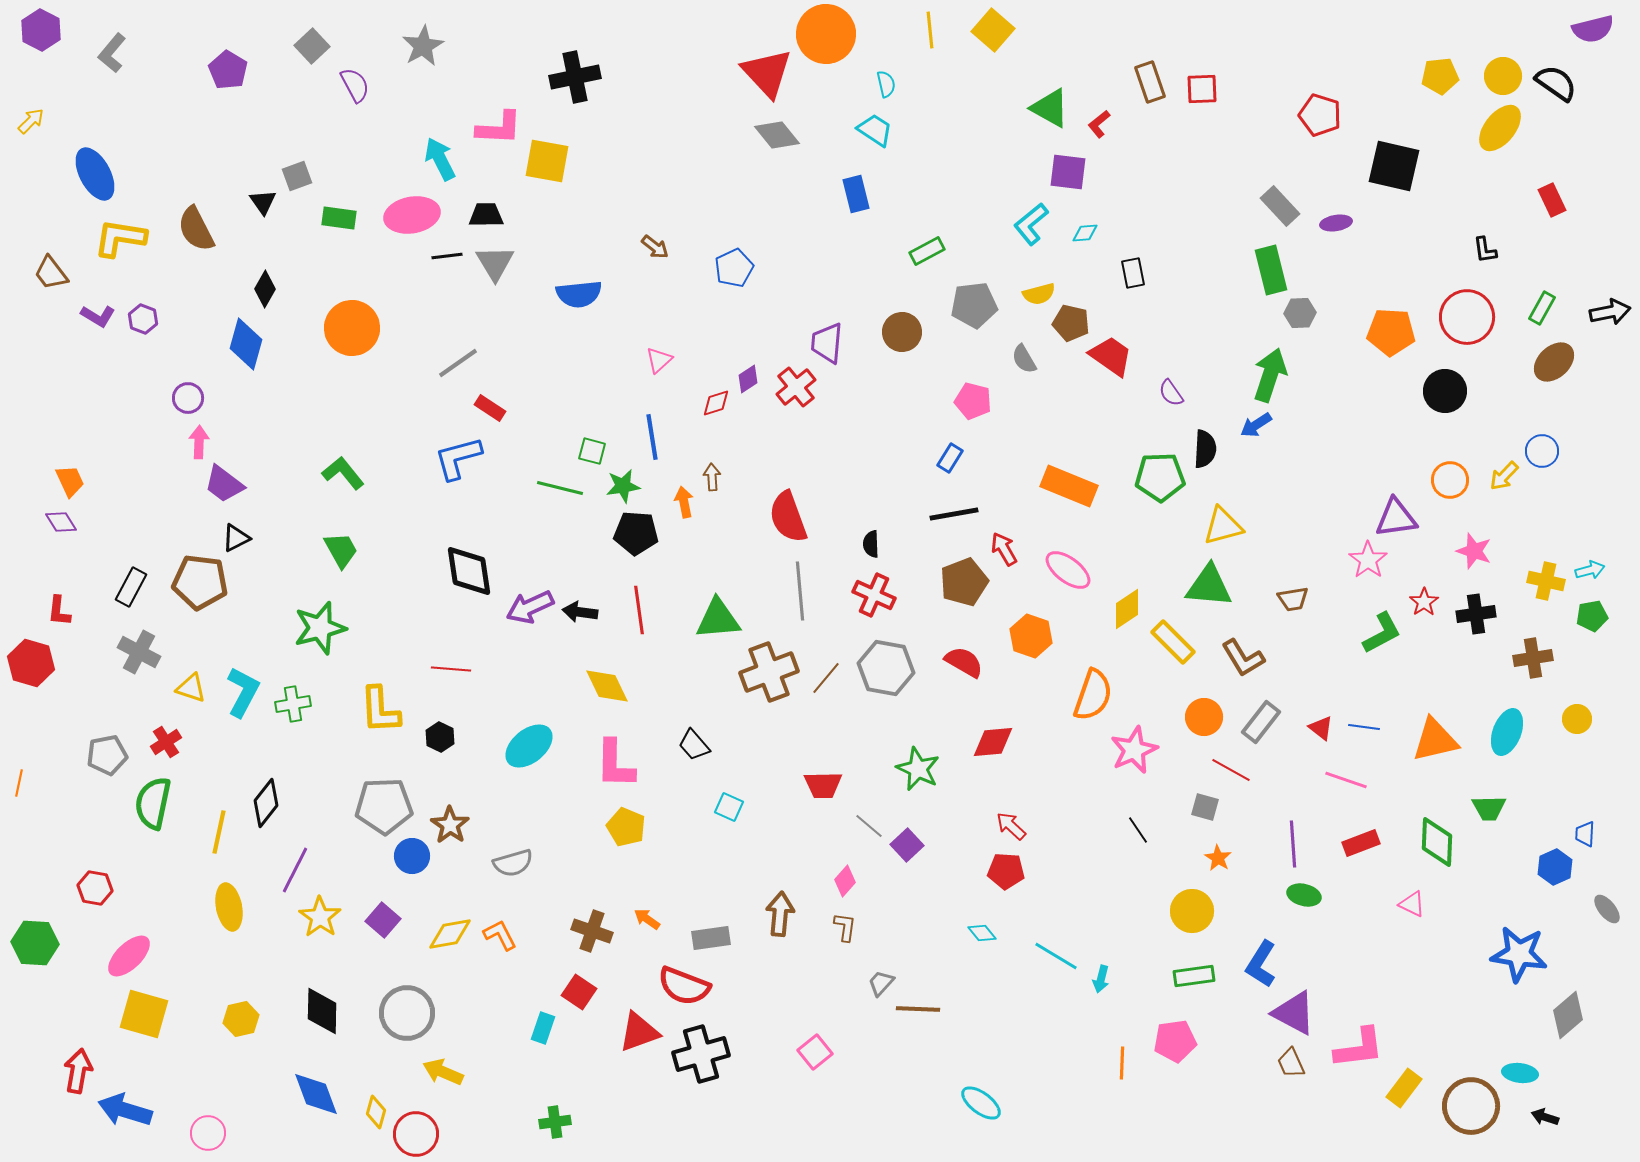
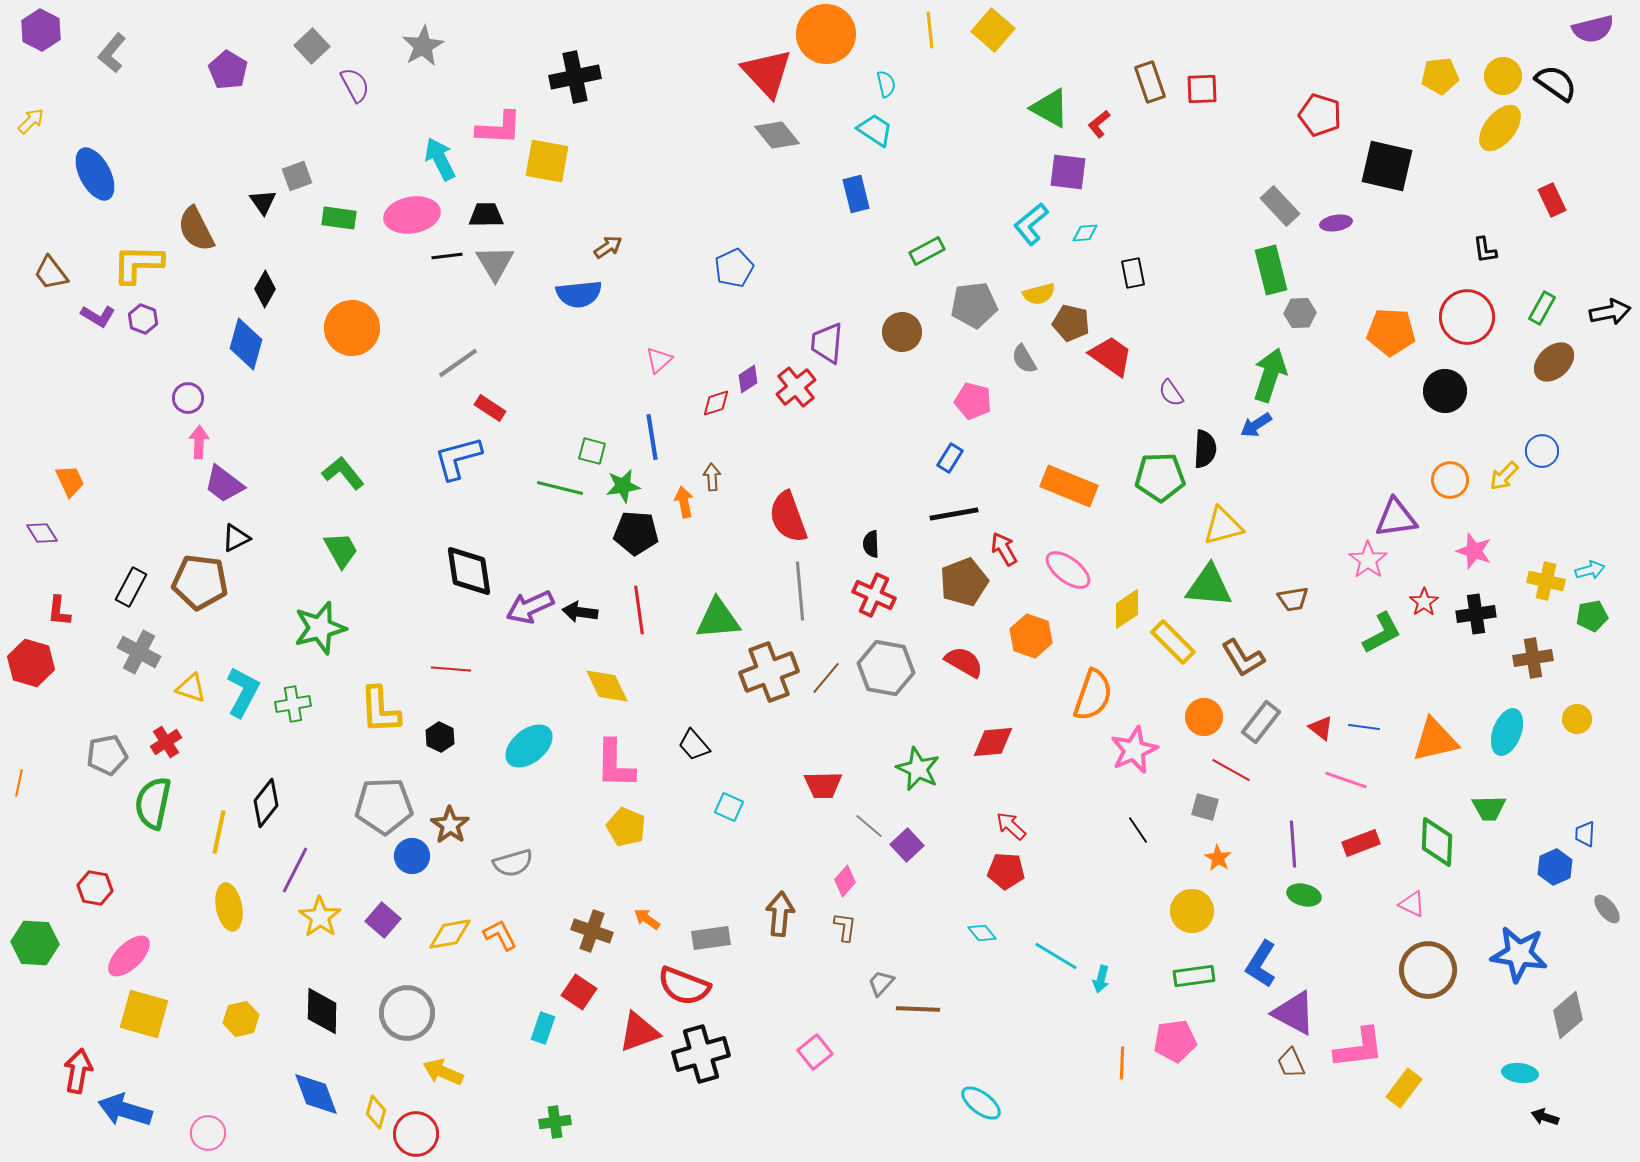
black square at (1394, 166): moved 7 px left
yellow L-shape at (120, 238): moved 18 px right, 26 px down; rotated 8 degrees counterclockwise
brown arrow at (655, 247): moved 47 px left; rotated 72 degrees counterclockwise
purple diamond at (61, 522): moved 19 px left, 11 px down
brown circle at (1471, 1106): moved 43 px left, 136 px up
